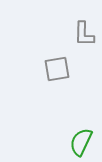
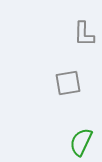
gray square: moved 11 px right, 14 px down
